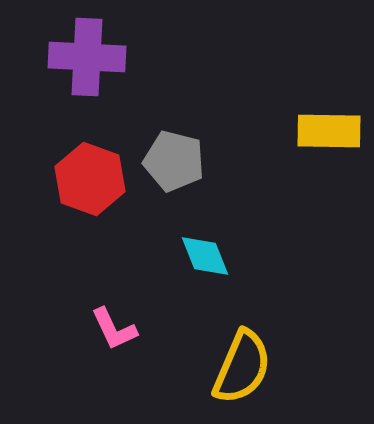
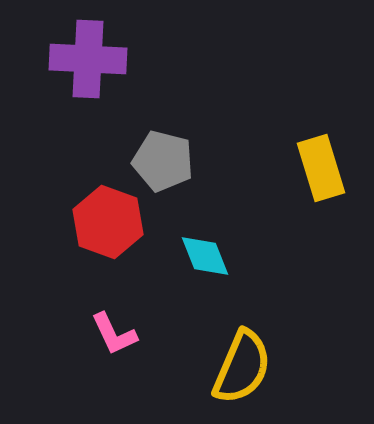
purple cross: moved 1 px right, 2 px down
yellow rectangle: moved 8 px left, 37 px down; rotated 72 degrees clockwise
gray pentagon: moved 11 px left
red hexagon: moved 18 px right, 43 px down
pink L-shape: moved 5 px down
